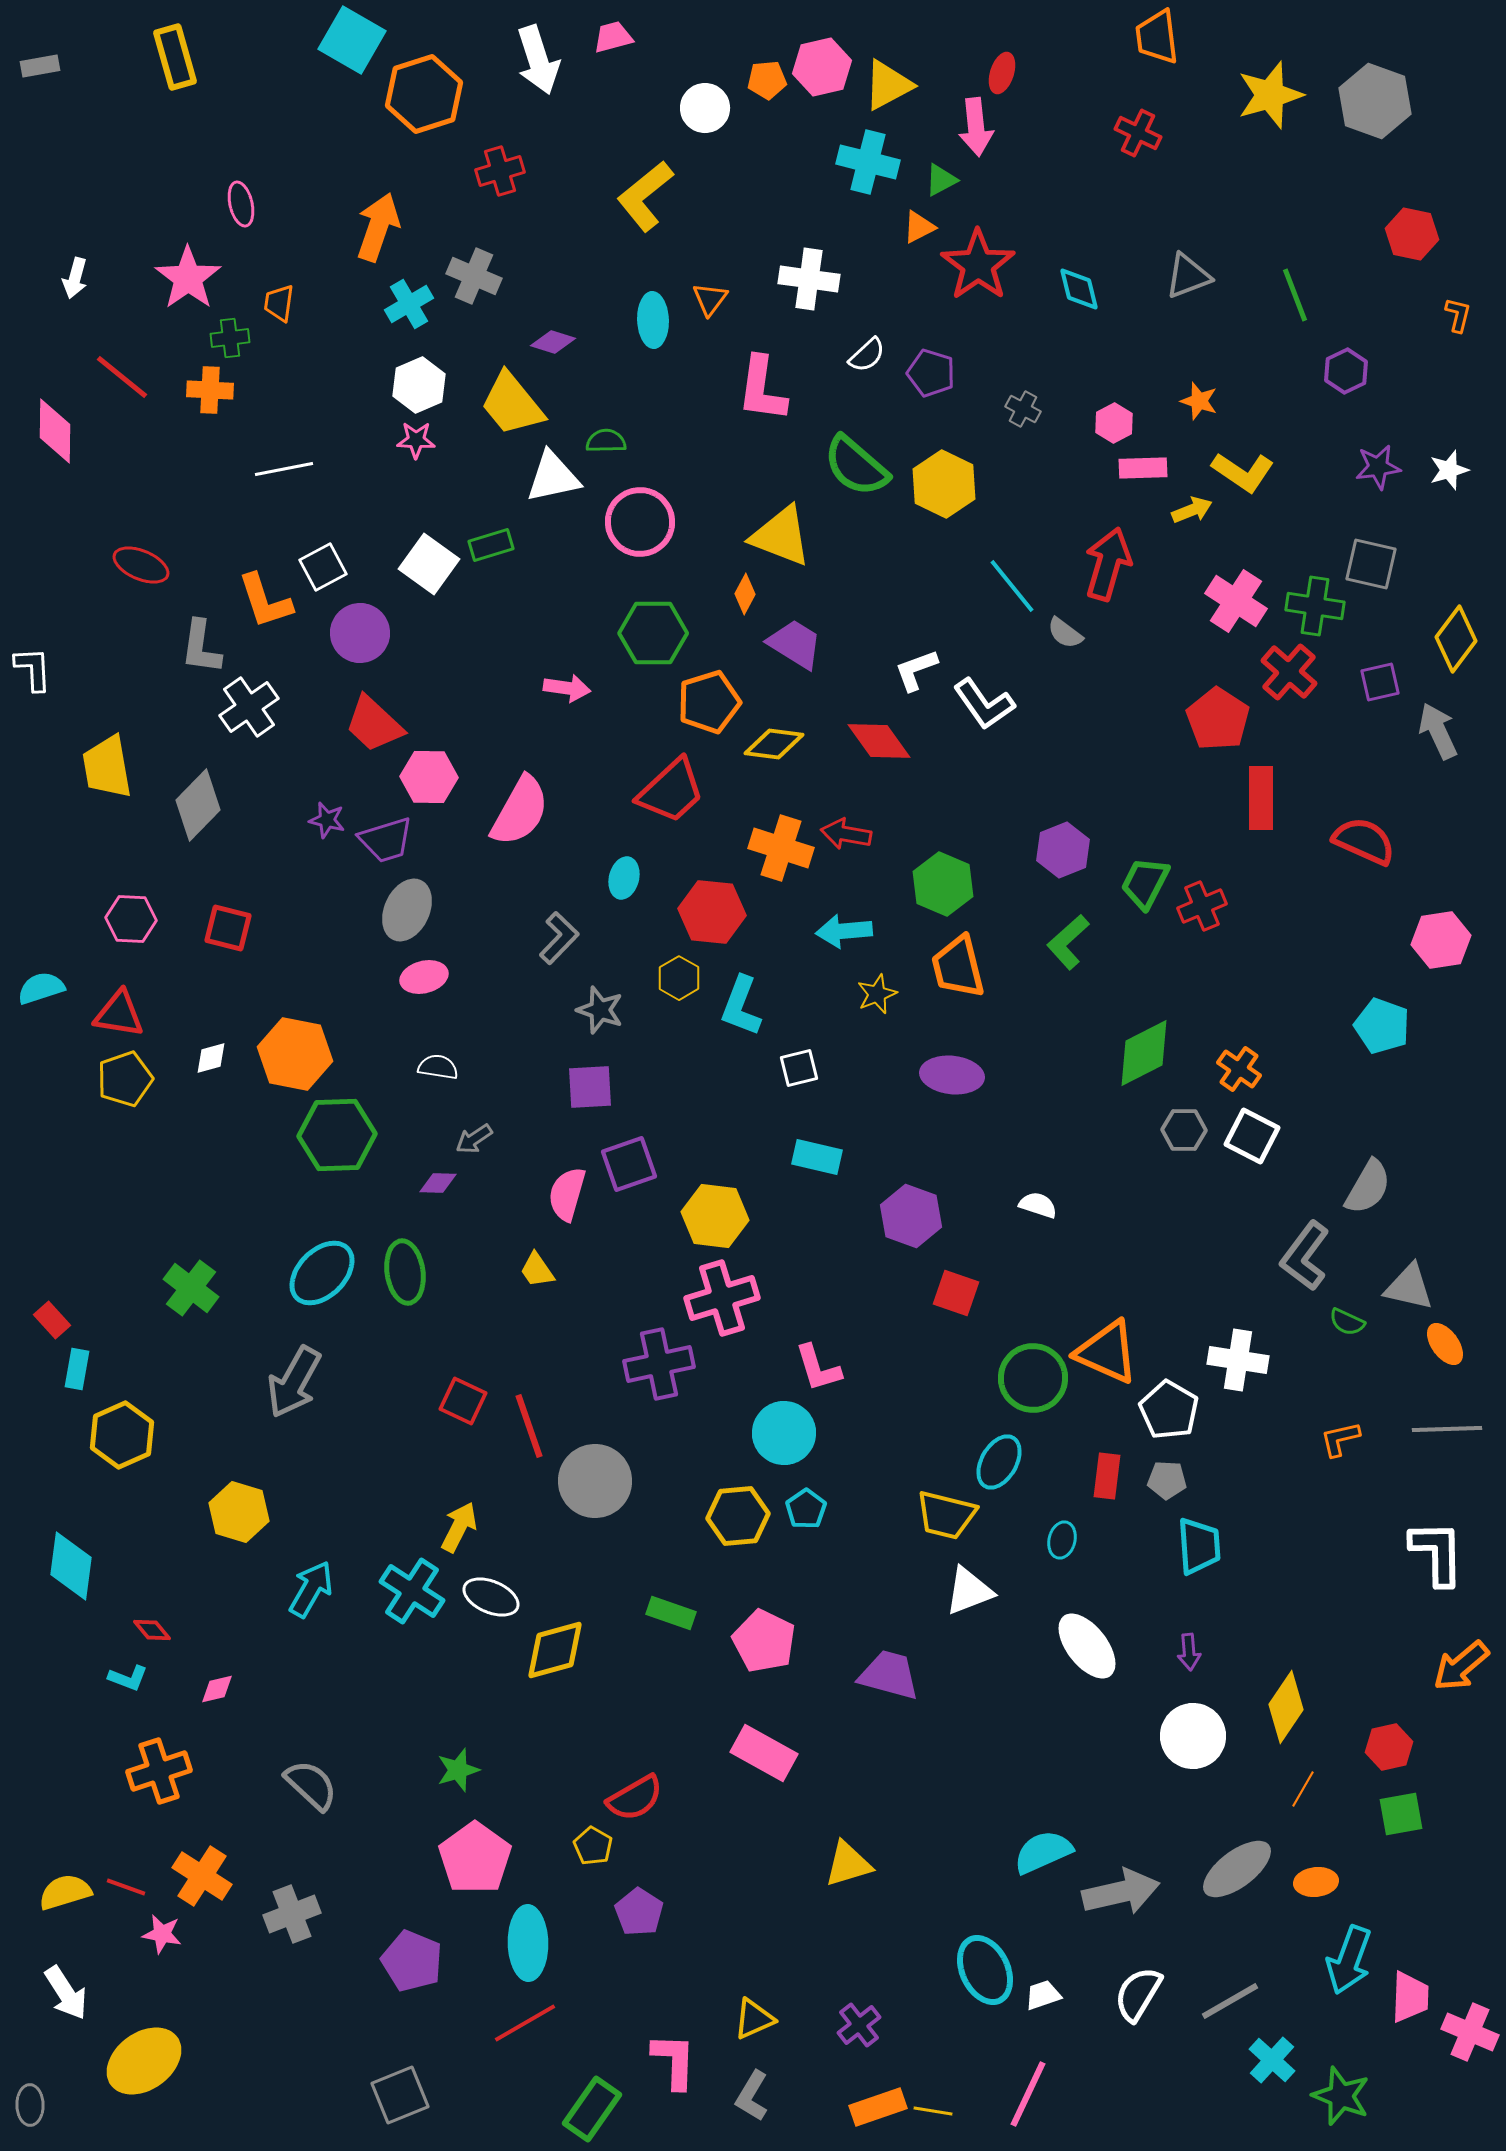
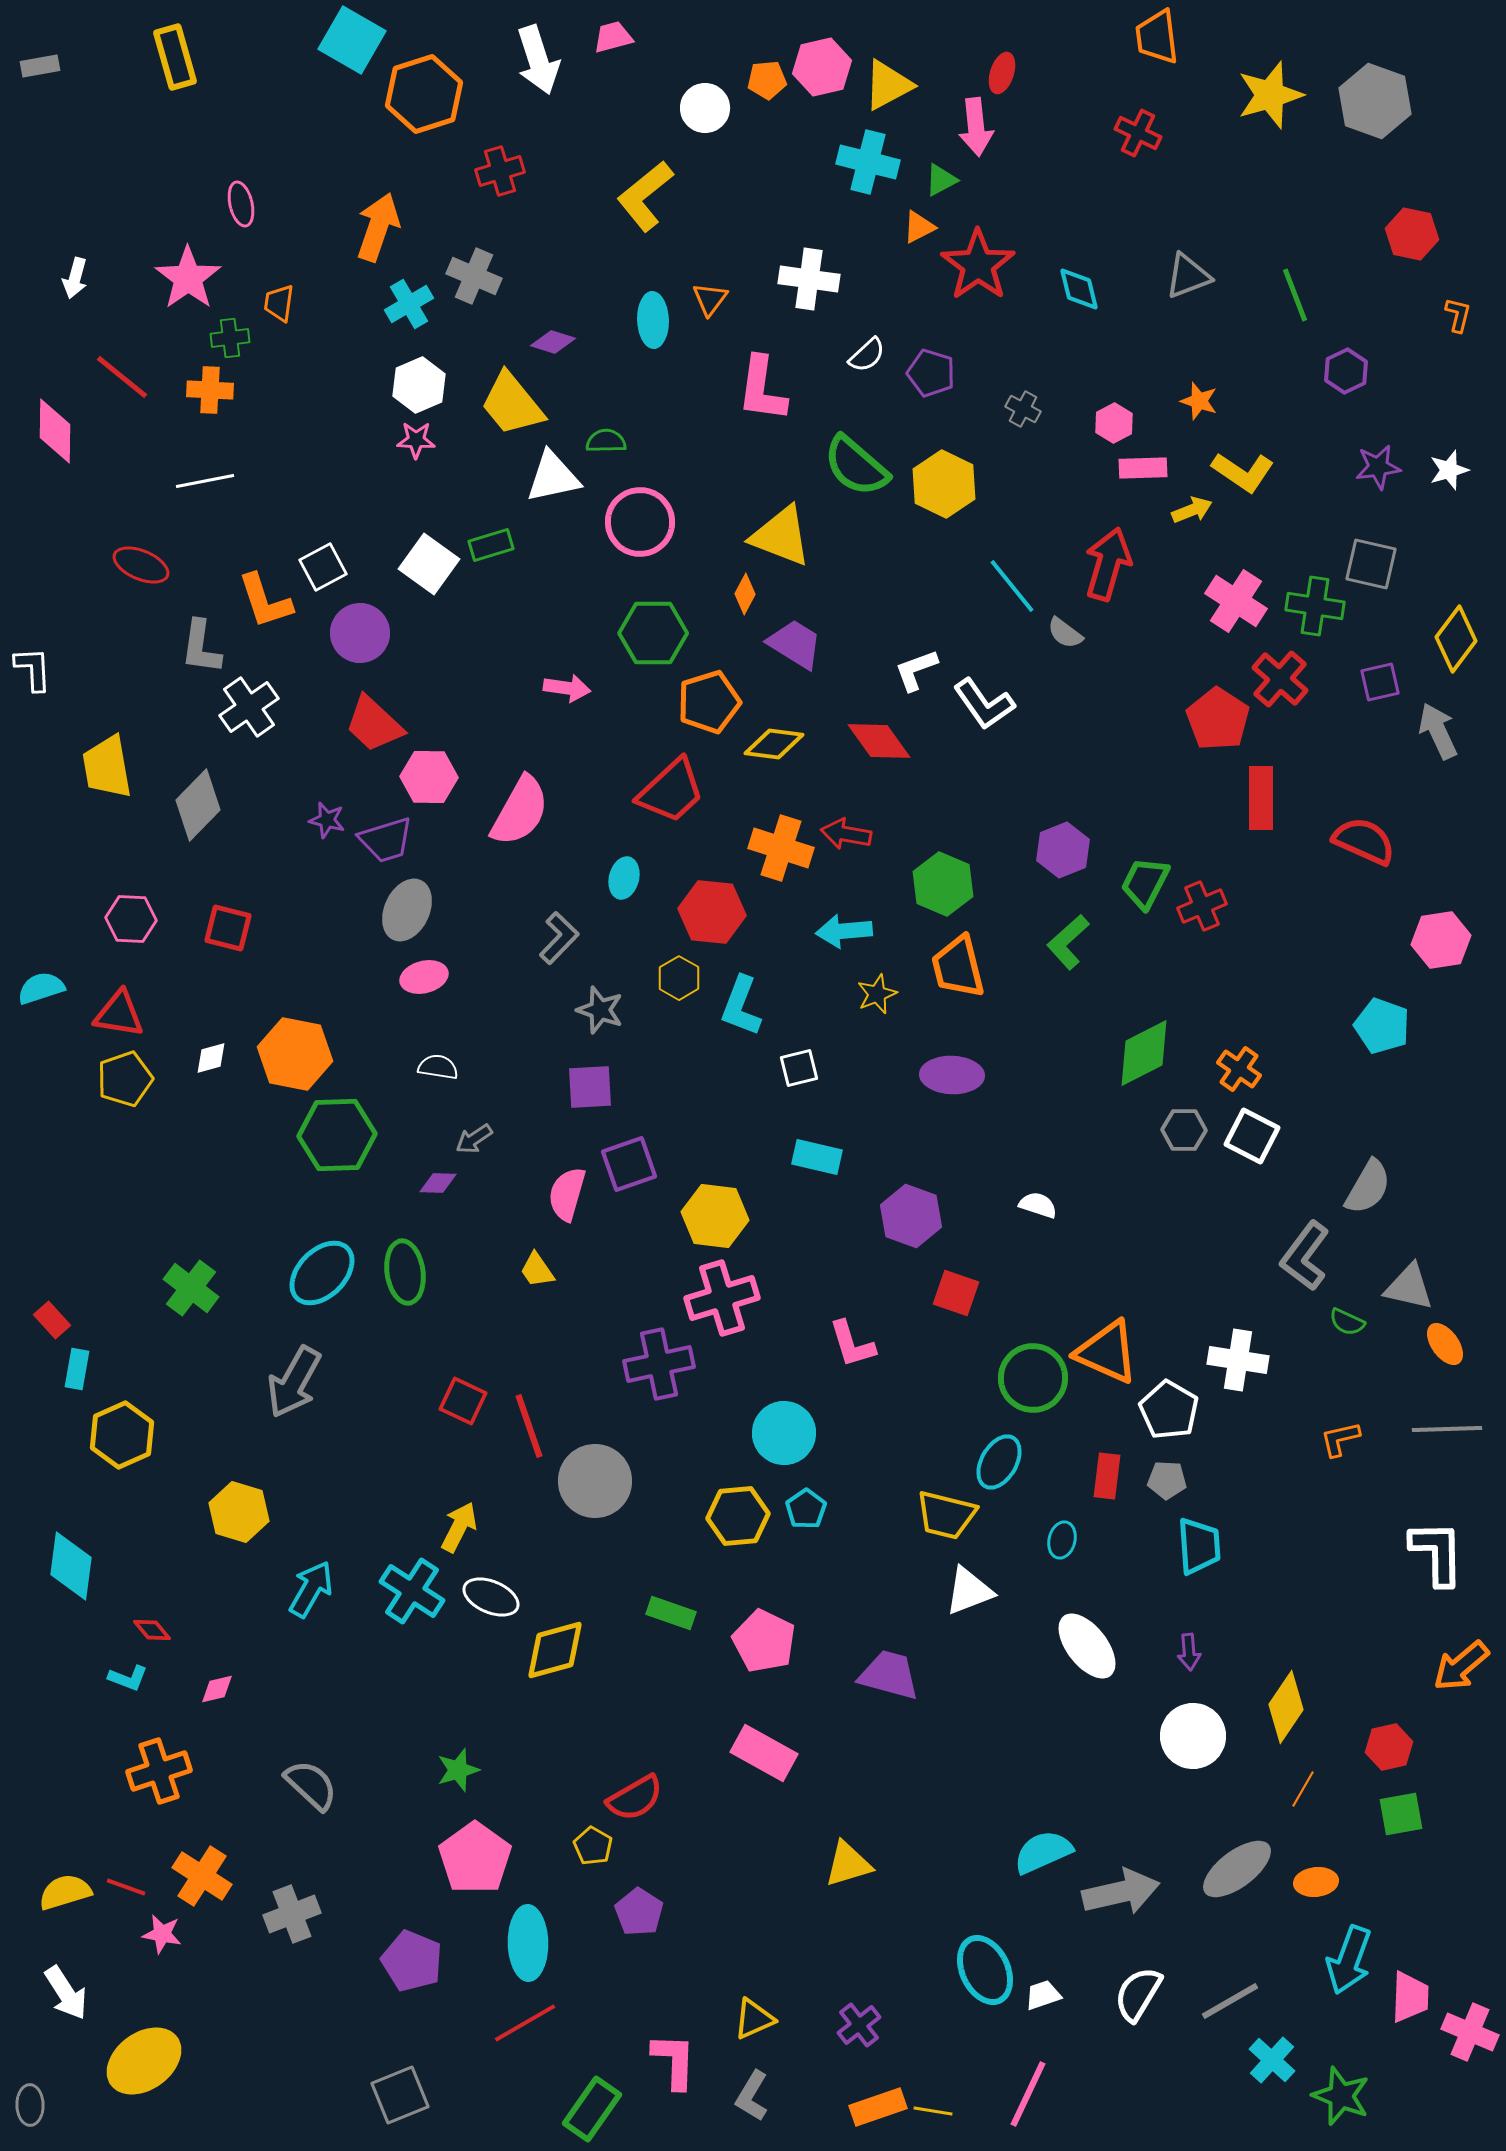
white line at (284, 469): moved 79 px left, 12 px down
red cross at (1289, 672): moved 9 px left, 7 px down
purple ellipse at (952, 1075): rotated 4 degrees counterclockwise
pink L-shape at (818, 1368): moved 34 px right, 24 px up
